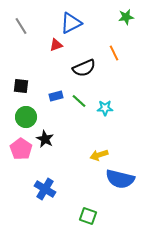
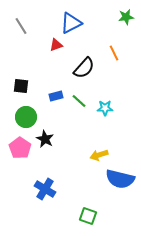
black semicircle: rotated 25 degrees counterclockwise
pink pentagon: moved 1 px left, 1 px up
